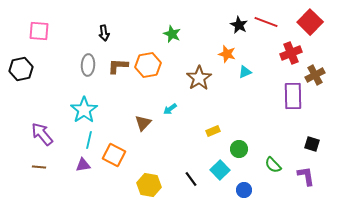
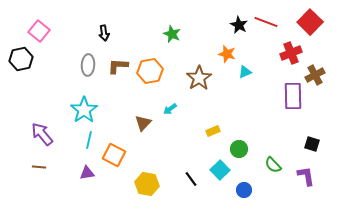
pink square: rotated 35 degrees clockwise
orange hexagon: moved 2 px right, 6 px down
black hexagon: moved 10 px up
purple triangle: moved 4 px right, 8 px down
yellow hexagon: moved 2 px left, 1 px up
